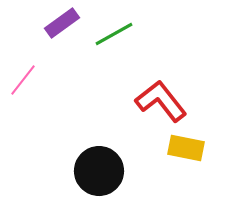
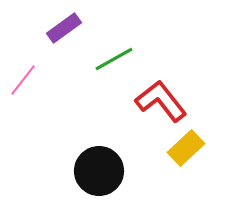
purple rectangle: moved 2 px right, 5 px down
green line: moved 25 px down
yellow rectangle: rotated 54 degrees counterclockwise
